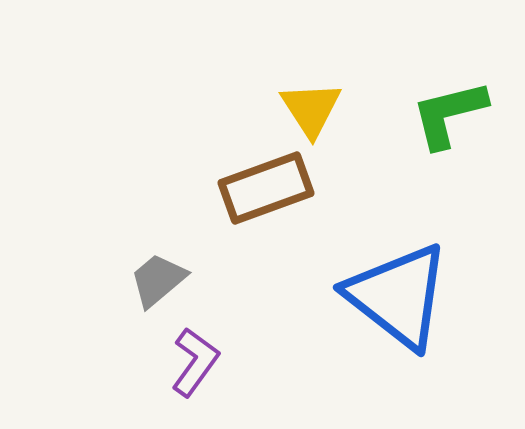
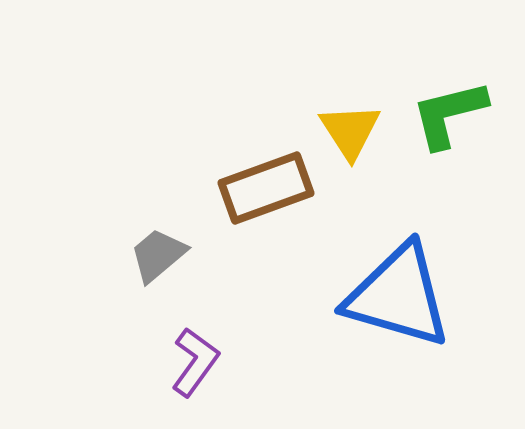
yellow triangle: moved 39 px right, 22 px down
gray trapezoid: moved 25 px up
blue triangle: rotated 22 degrees counterclockwise
